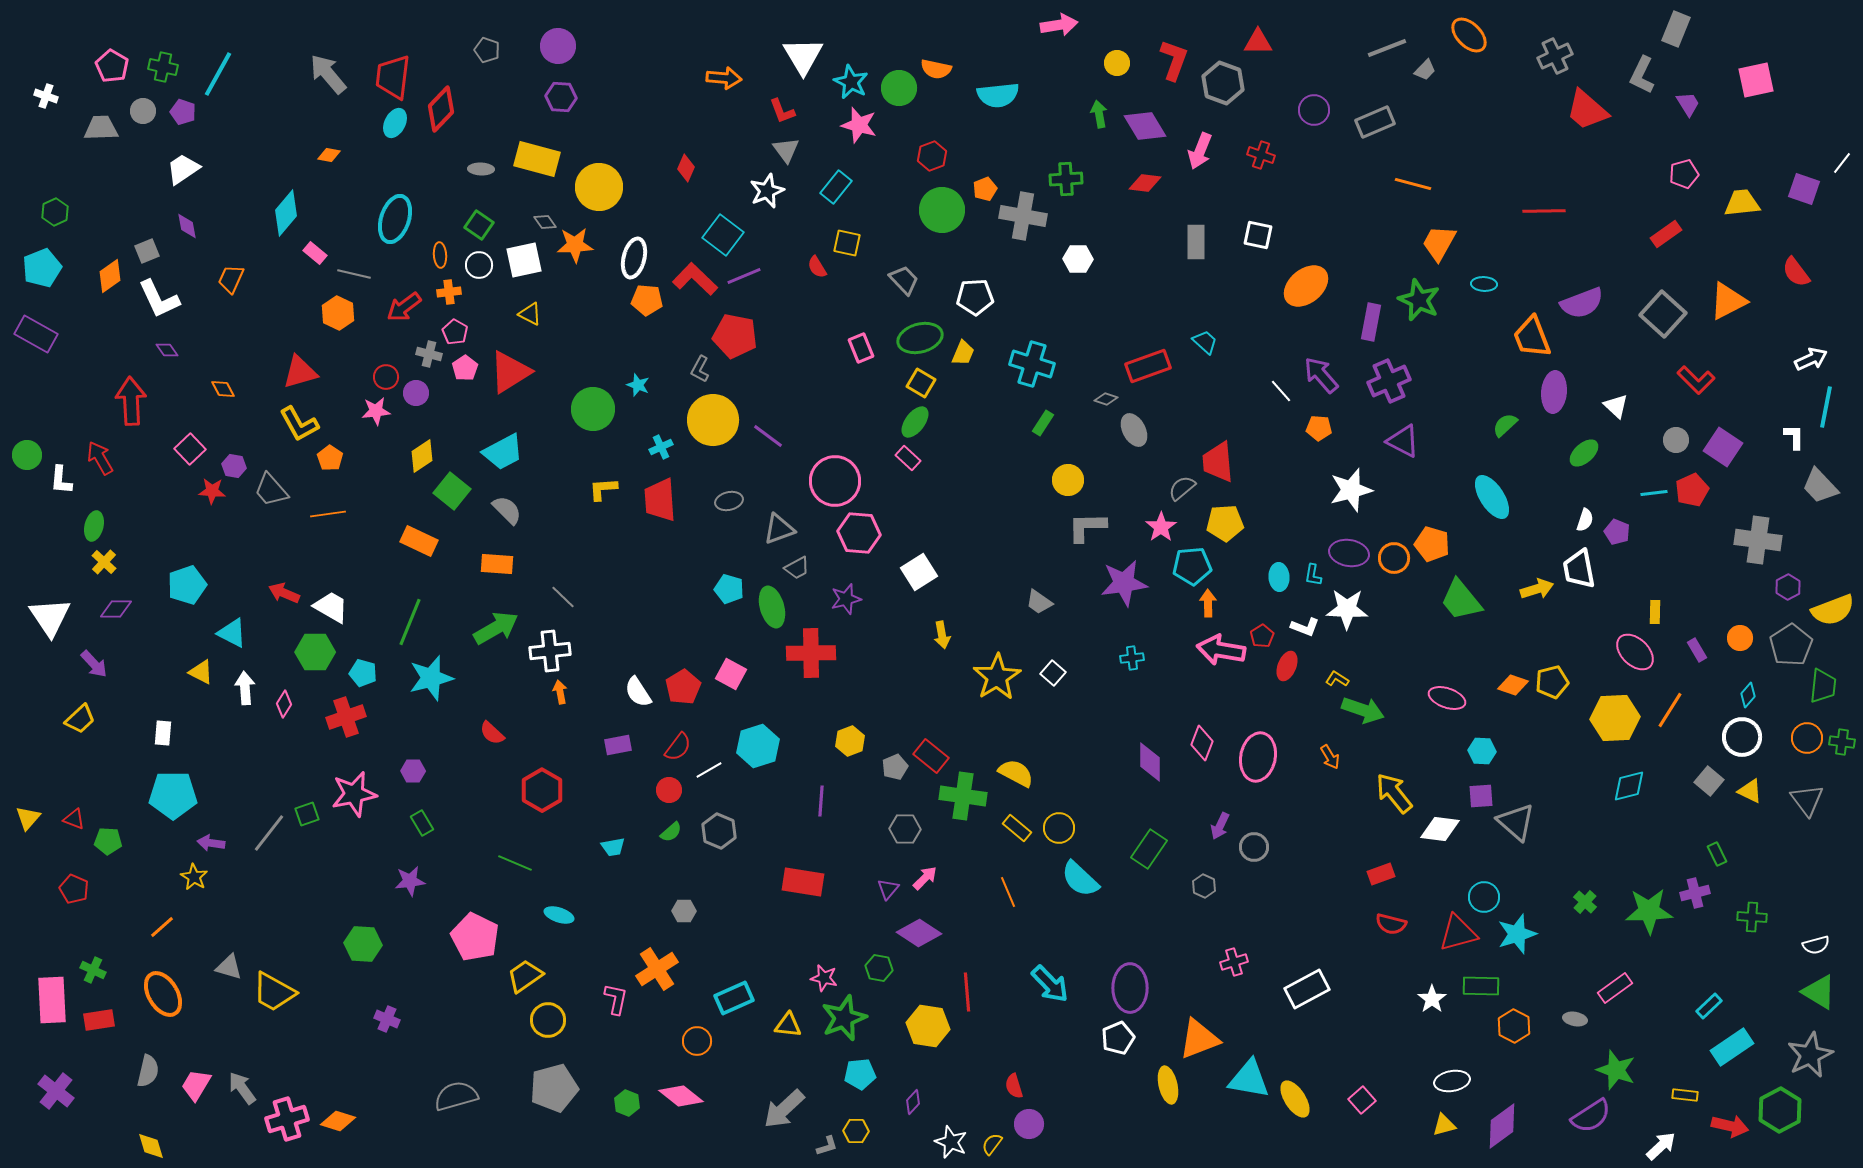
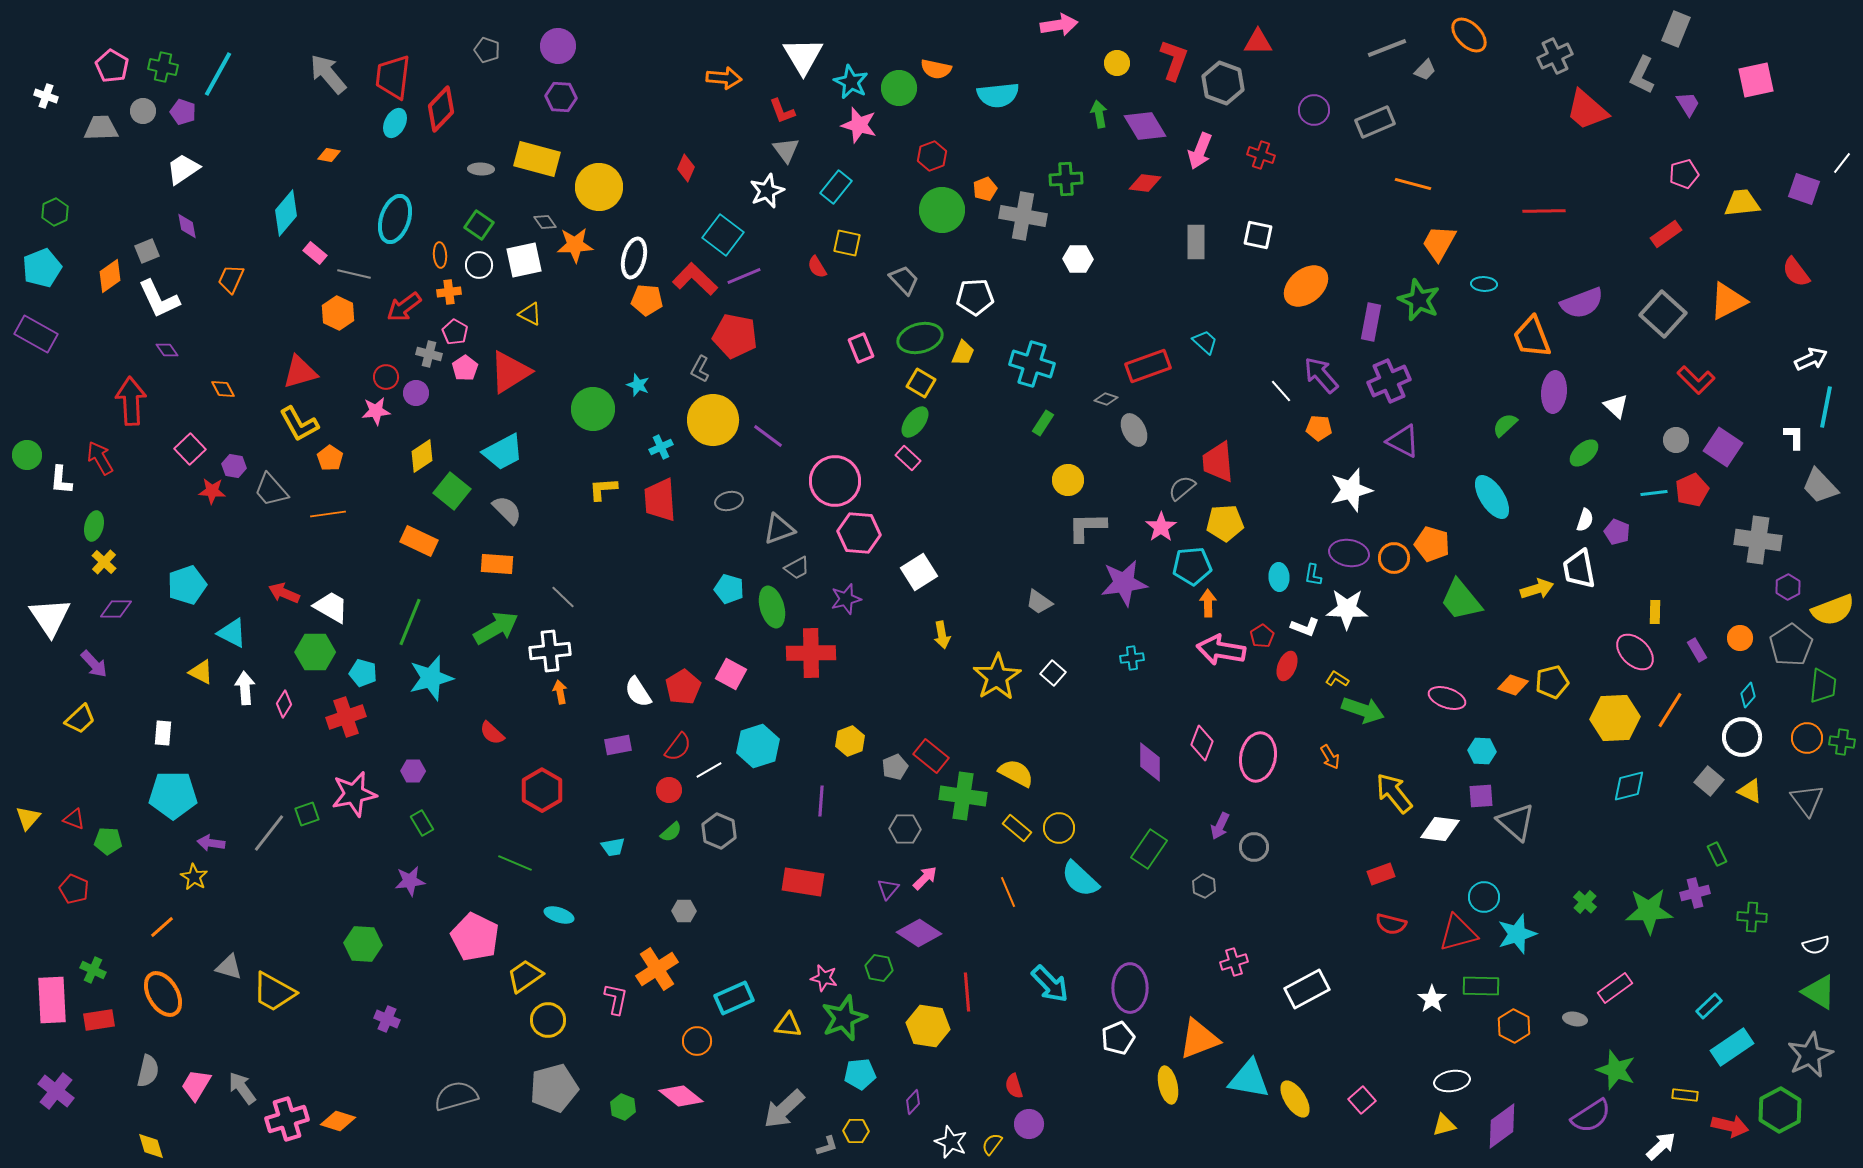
green hexagon at (627, 1103): moved 4 px left, 4 px down
